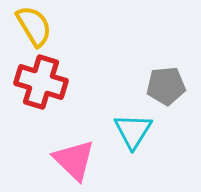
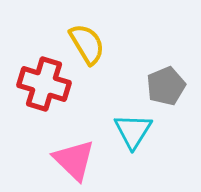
yellow semicircle: moved 53 px right, 18 px down
red cross: moved 3 px right, 2 px down
gray pentagon: rotated 18 degrees counterclockwise
